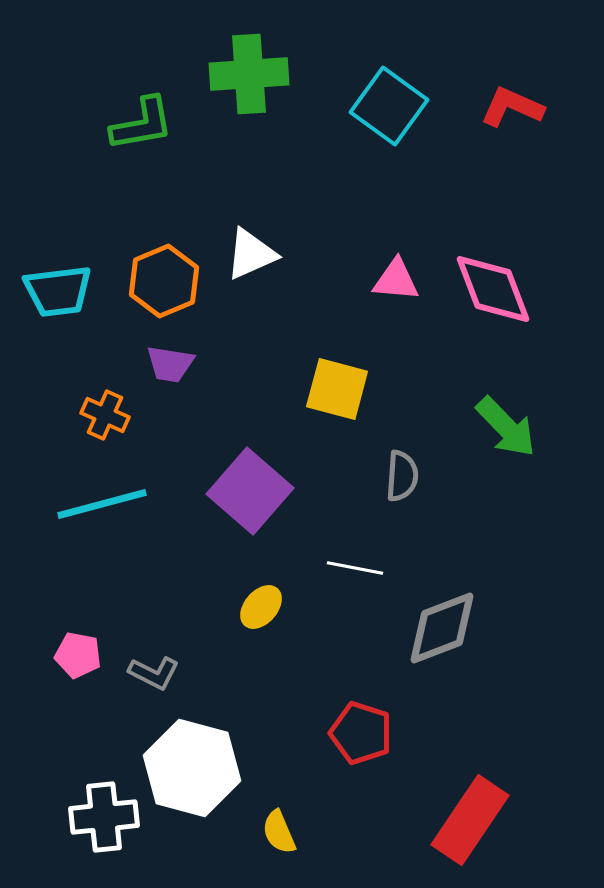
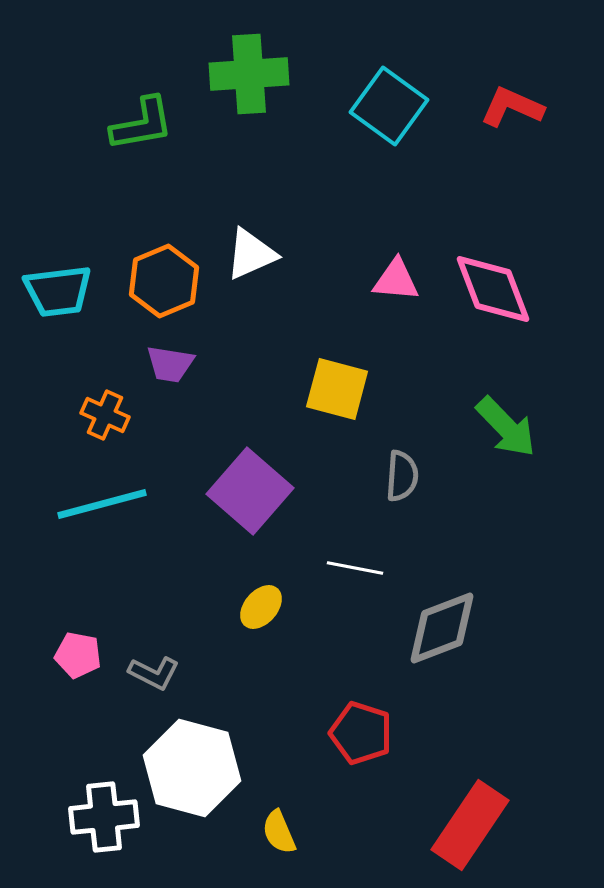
red rectangle: moved 5 px down
